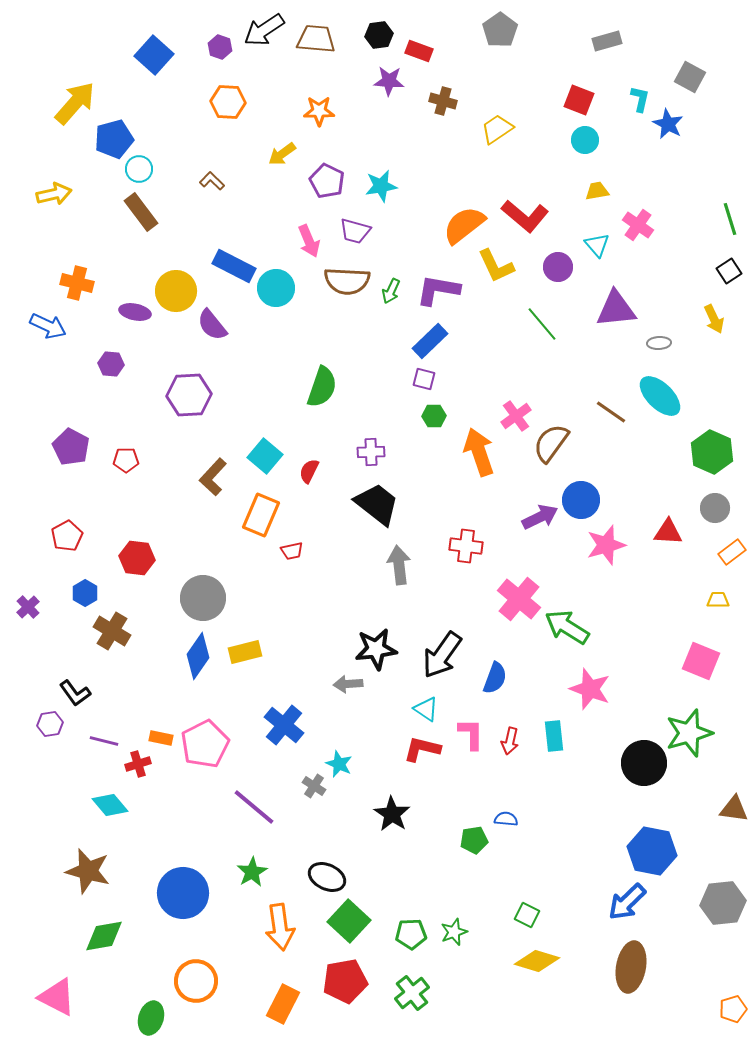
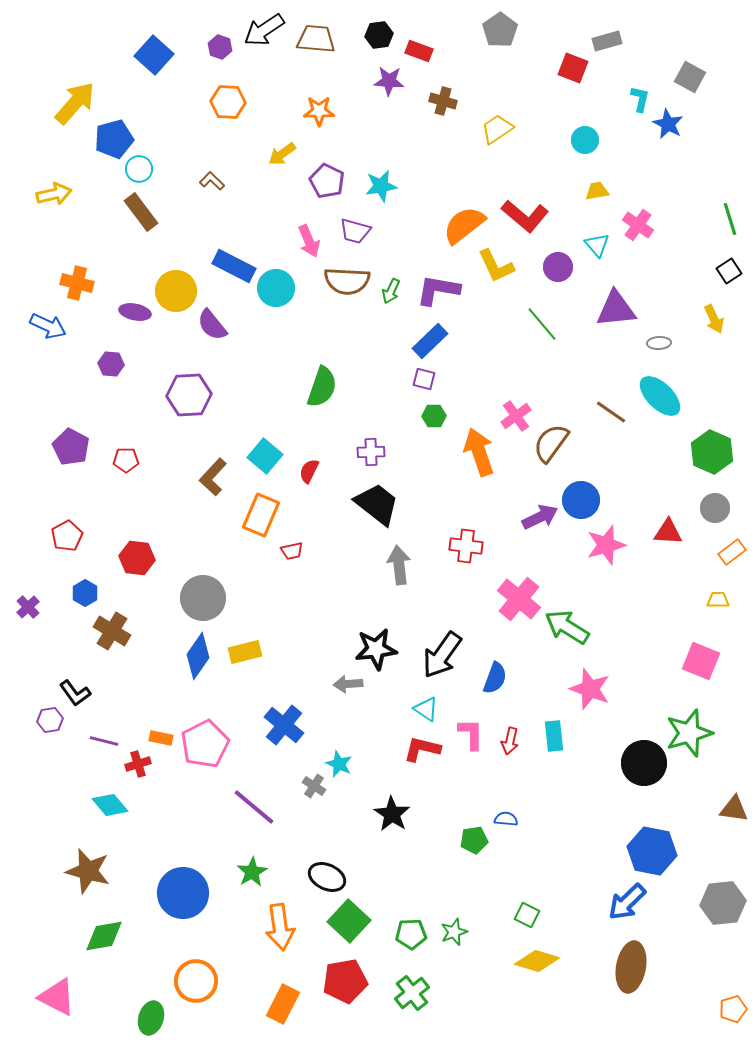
red square at (579, 100): moved 6 px left, 32 px up
purple hexagon at (50, 724): moved 4 px up
